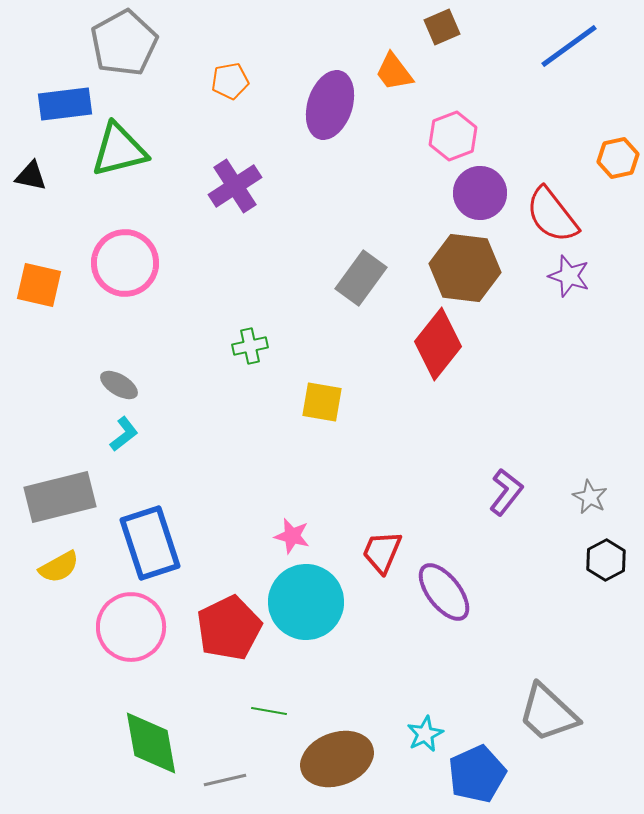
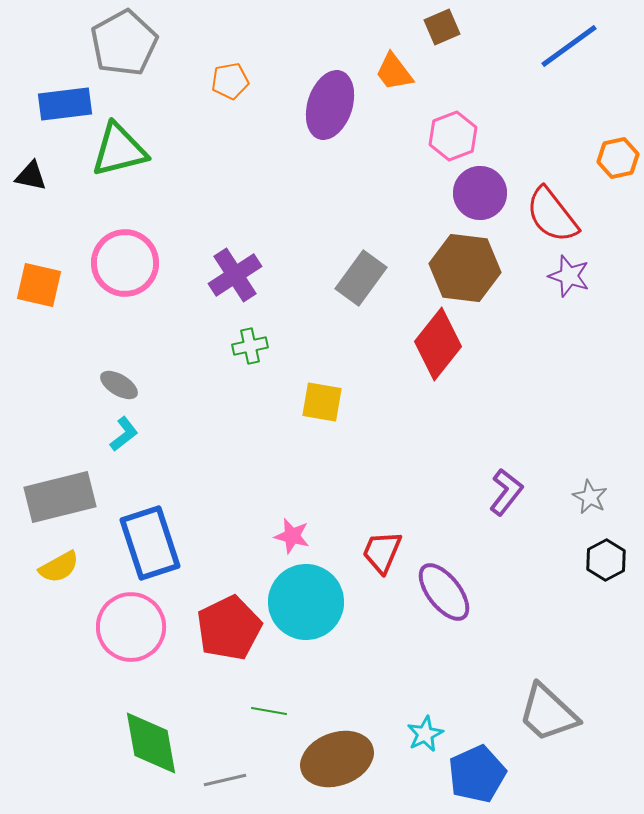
purple cross at (235, 186): moved 89 px down
